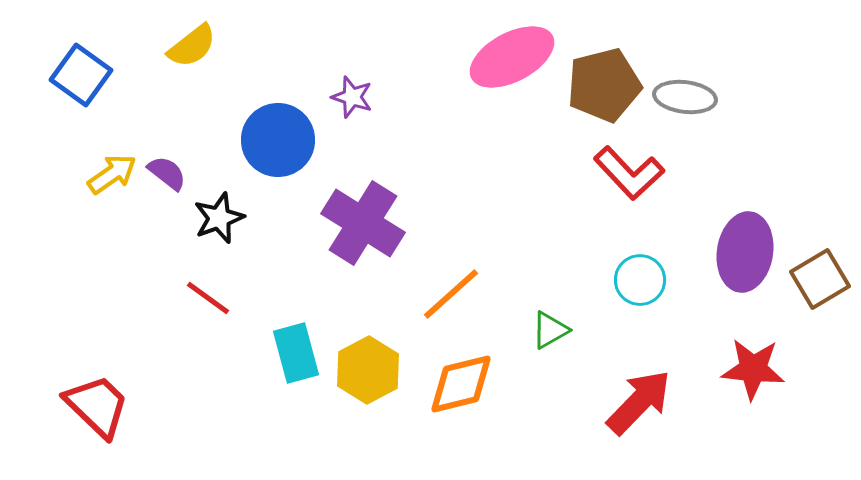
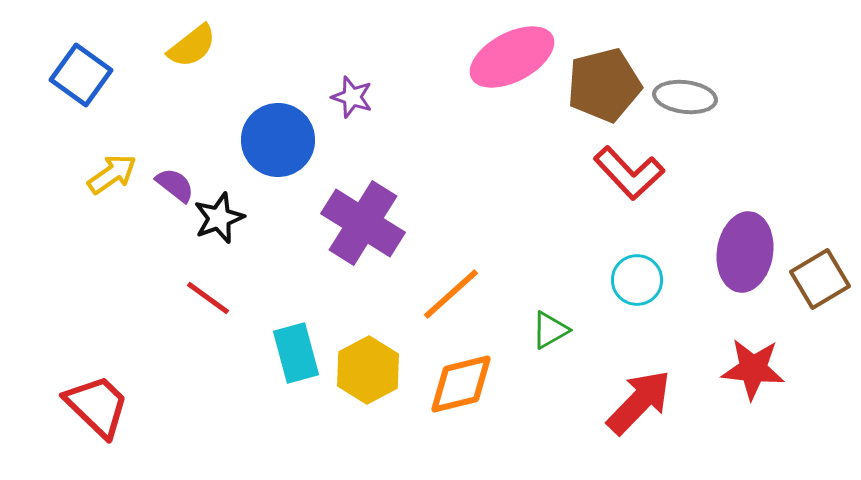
purple semicircle: moved 8 px right, 12 px down
cyan circle: moved 3 px left
